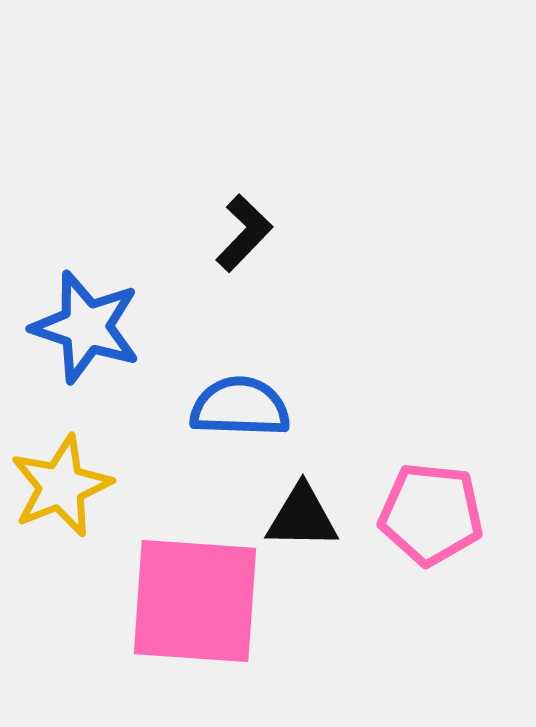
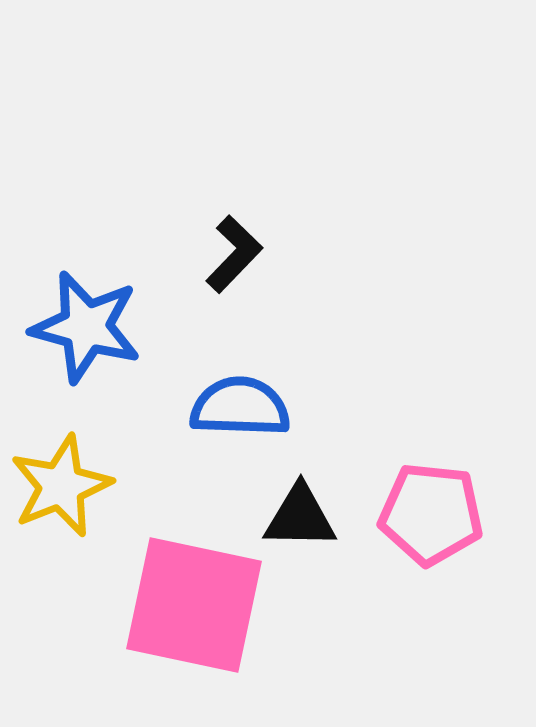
black L-shape: moved 10 px left, 21 px down
blue star: rotated 3 degrees counterclockwise
black triangle: moved 2 px left
pink square: moved 1 px left, 4 px down; rotated 8 degrees clockwise
